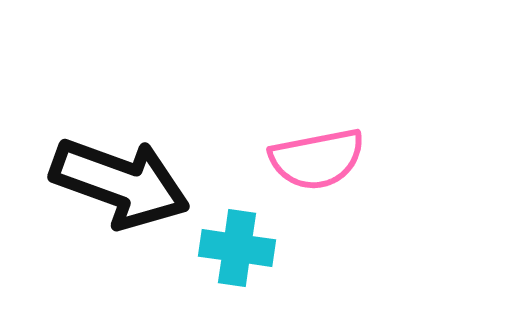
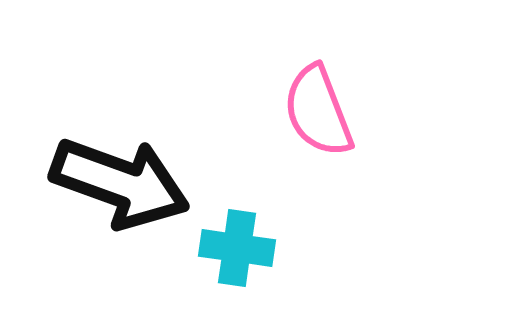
pink semicircle: moved 1 px right, 48 px up; rotated 80 degrees clockwise
